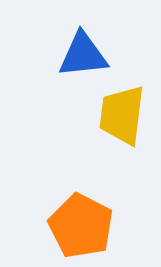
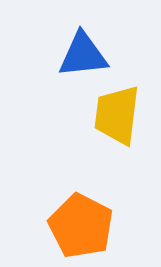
yellow trapezoid: moved 5 px left
